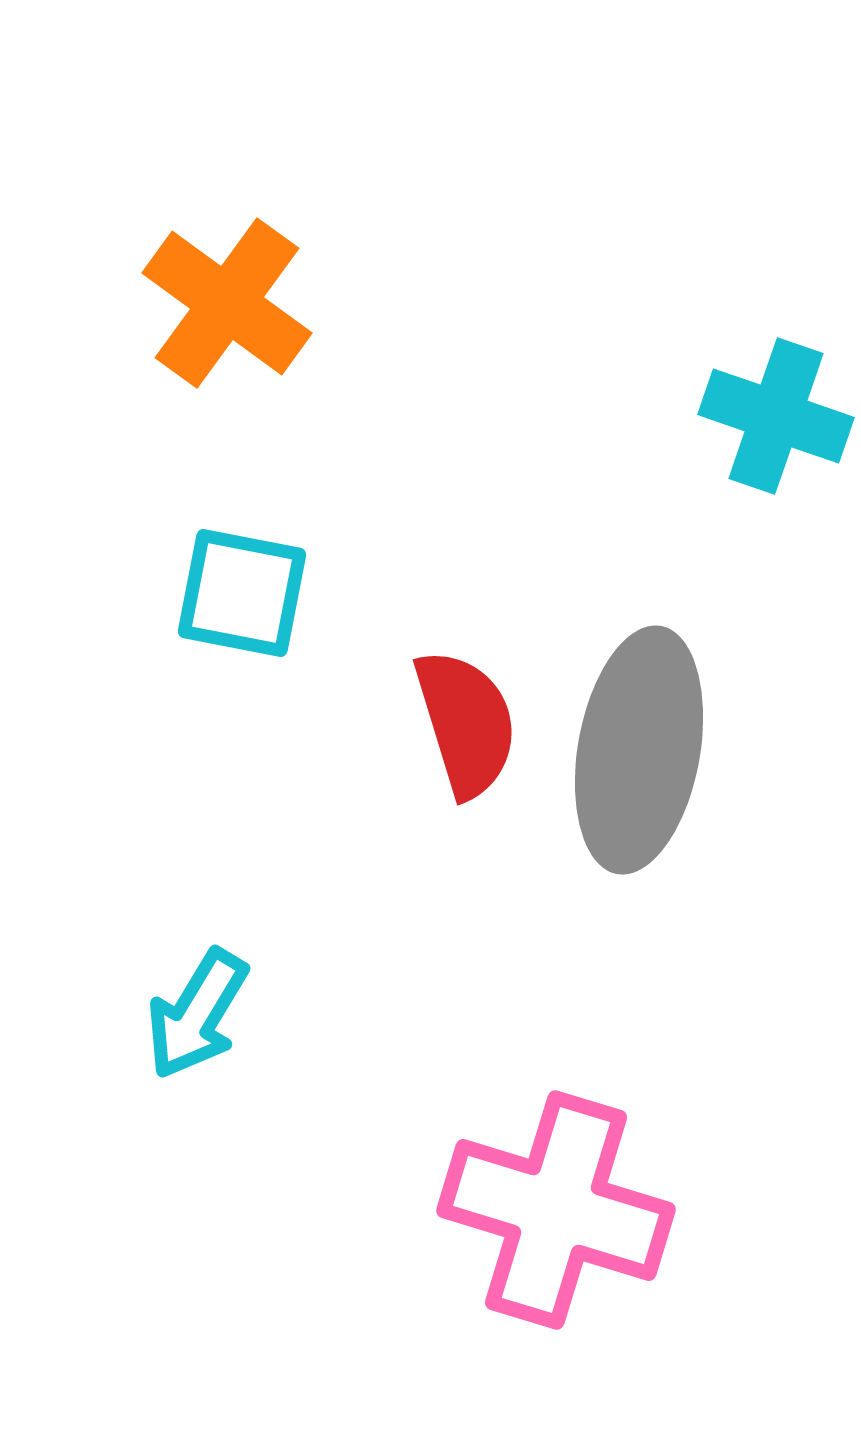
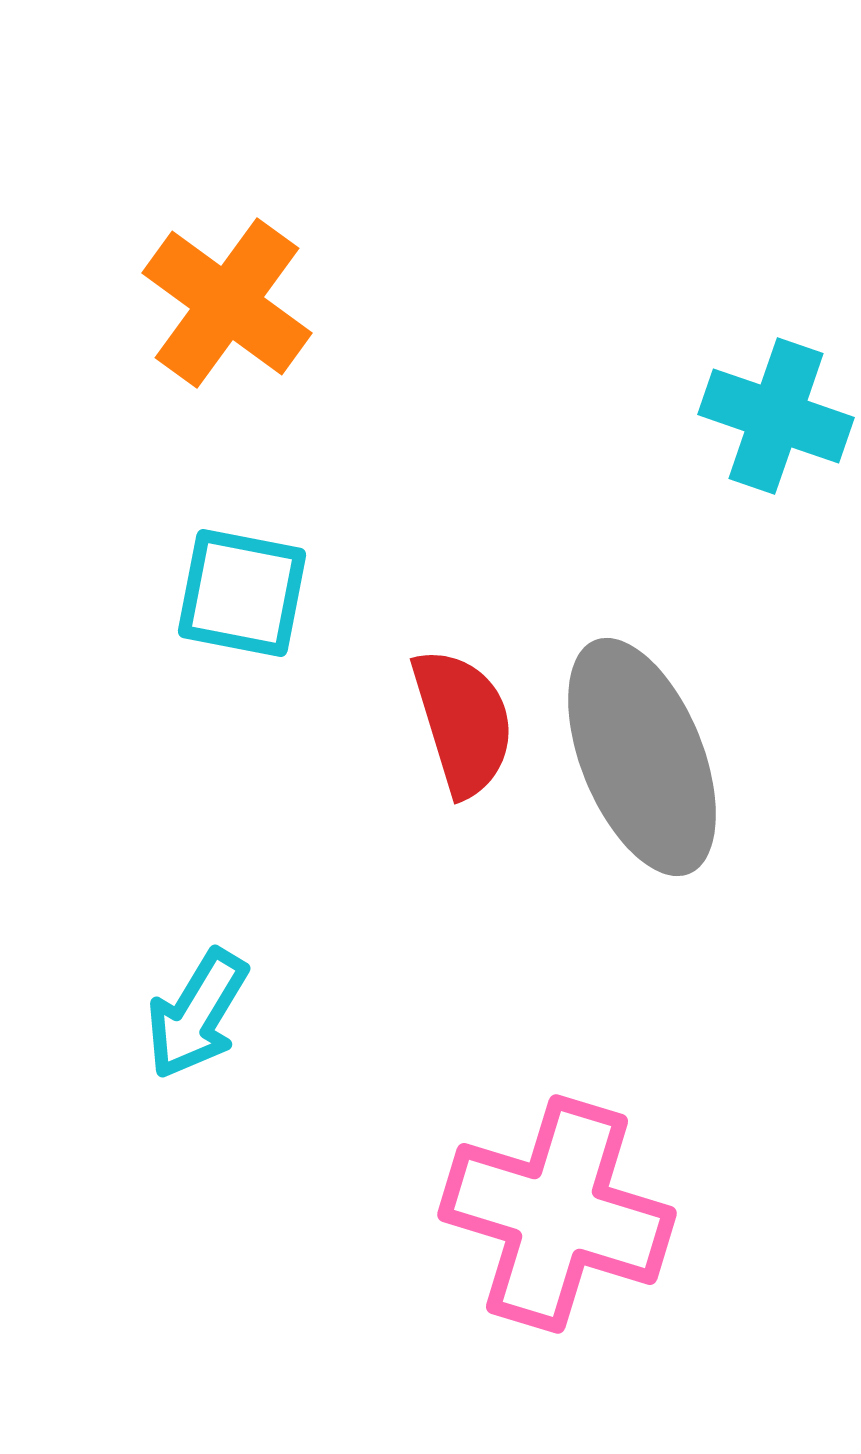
red semicircle: moved 3 px left, 1 px up
gray ellipse: moved 3 px right, 7 px down; rotated 32 degrees counterclockwise
pink cross: moved 1 px right, 4 px down
